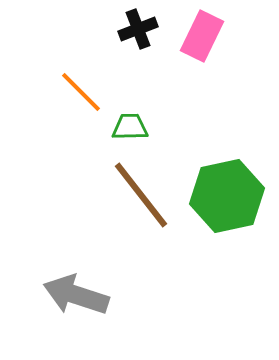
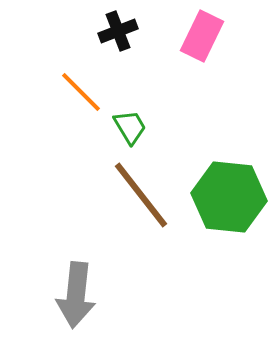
black cross: moved 20 px left, 2 px down
green trapezoid: rotated 60 degrees clockwise
green hexagon: moved 2 px right, 1 px down; rotated 18 degrees clockwise
gray arrow: rotated 102 degrees counterclockwise
